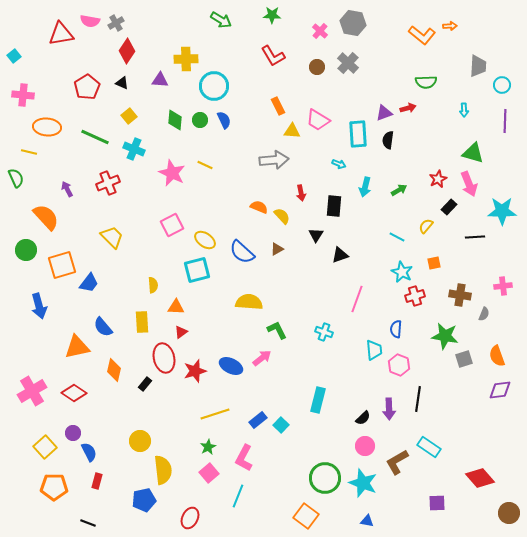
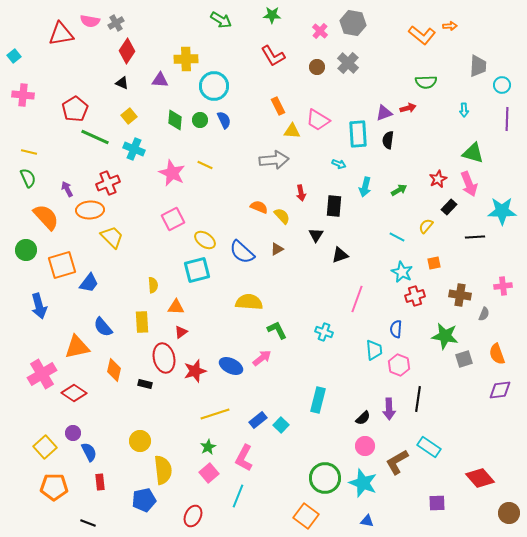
red pentagon at (87, 87): moved 12 px left, 22 px down
purple line at (505, 121): moved 2 px right, 2 px up
orange ellipse at (47, 127): moved 43 px right, 83 px down; rotated 8 degrees counterclockwise
green semicircle at (16, 178): moved 12 px right
pink square at (172, 225): moved 1 px right, 6 px up
orange semicircle at (497, 356): moved 2 px up
black rectangle at (145, 384): rotated 64 degrees clockwise
pink cross at (32, 391): moved 10 px right, 17 px up
red rectangle at (97, 481): moved 3 px right, 1 px down; rotated 21 degrees counterclockwise
red ellipse at (190, 518): moved 3 px right, 2 px up
